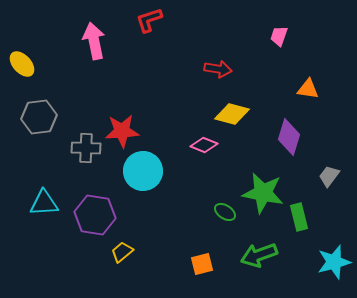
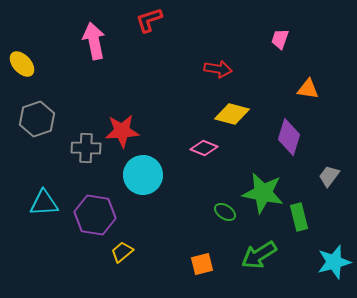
pink trapezoid: moved 1 px right, 3 px down
gray hexagon: moved 2 px left, 2 px down; rotated 12 degrees counterclockwise
pink diamond: moved 3 px down
cyan circle: moved 4 px down
green arrow: rotated 12 degrees counterclockwise
